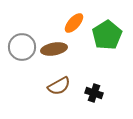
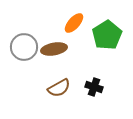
gray circle: moved 2 px right
brown semicircle: moved 2 px down
black cross: moved 6 px up
